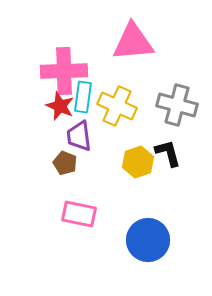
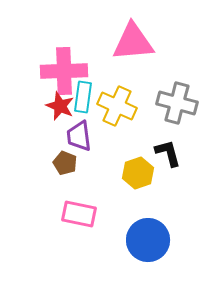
gray cross: moved 2 px up
yellow hexagon: moved 11 px down
